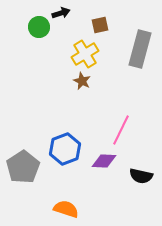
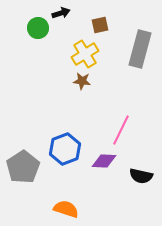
green circle: moved 1 px left, 1 px down
brown star: rotated 18 degrees counterclockwise
